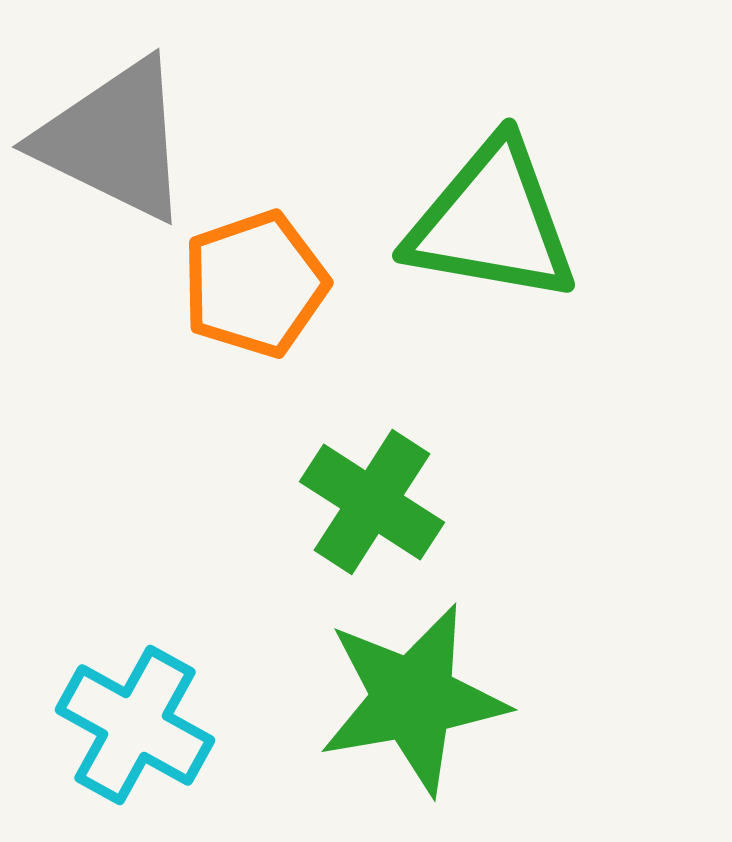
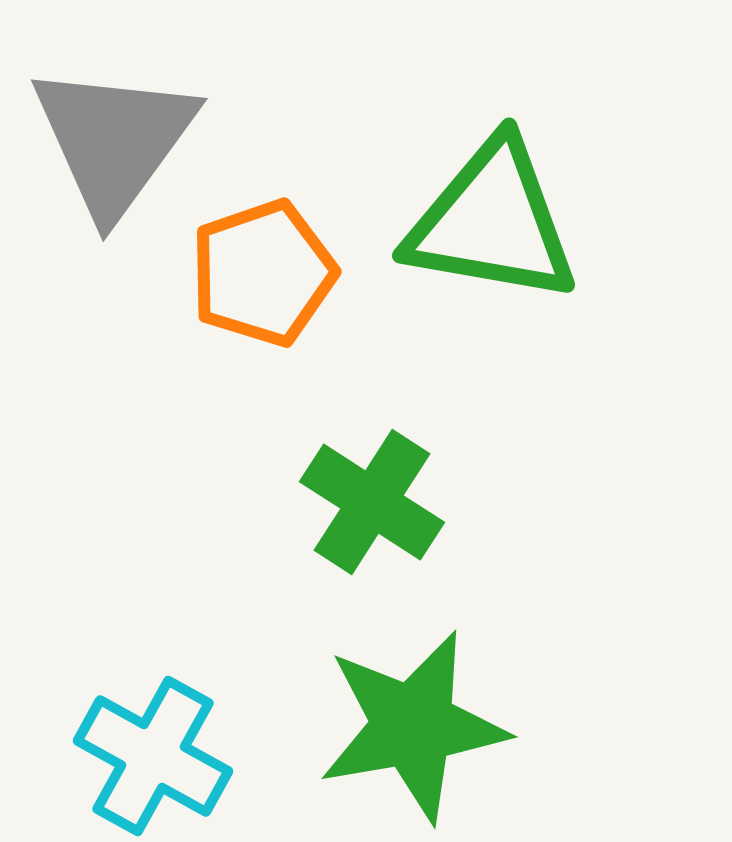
gray triangle: rotated 40 degrees clockwise
orange pentagon: moved 8 px right, 11 px up
green star: moved 27 px down
cyan cross: moved 18 px right, 31 px down
